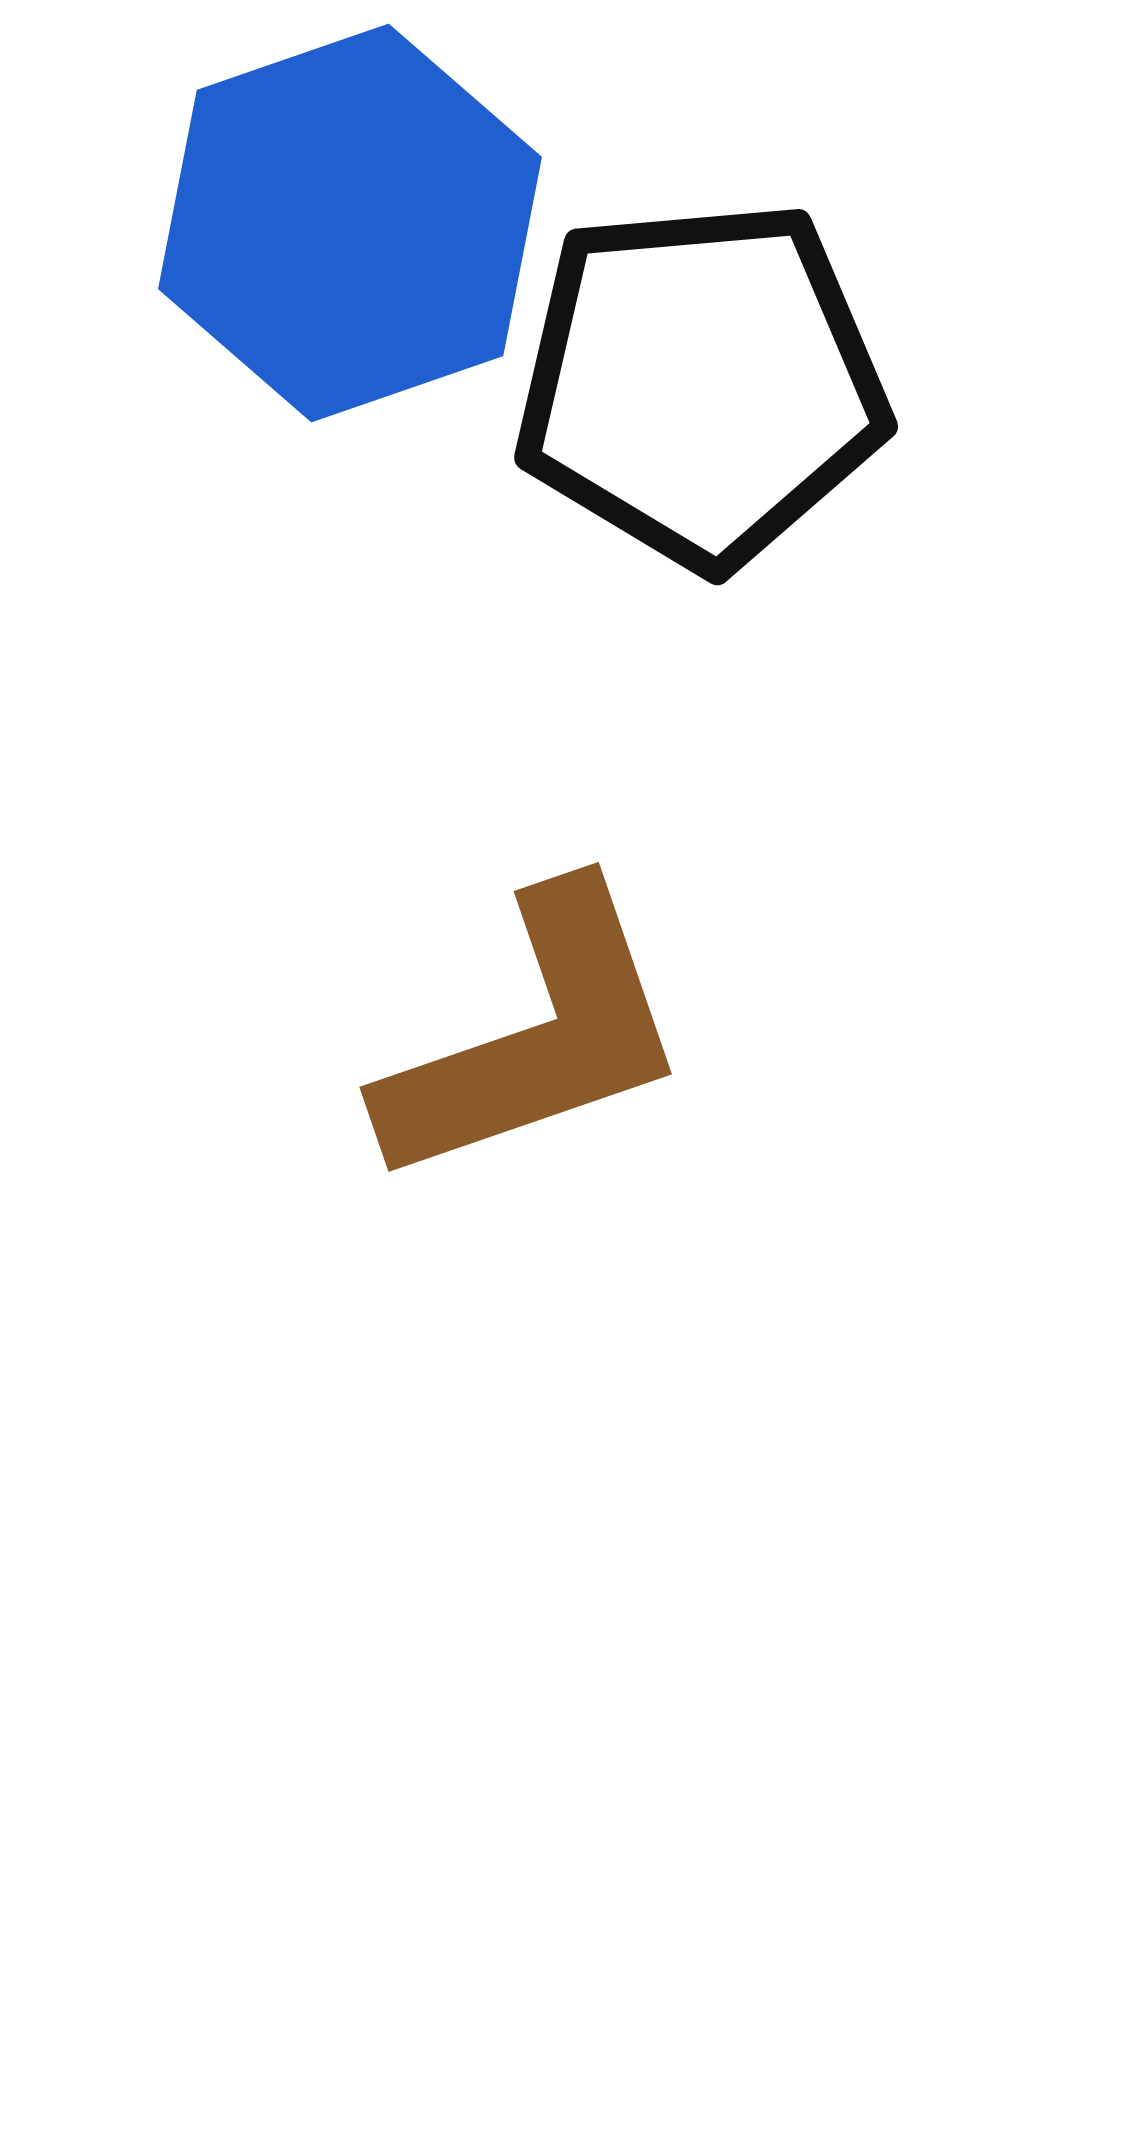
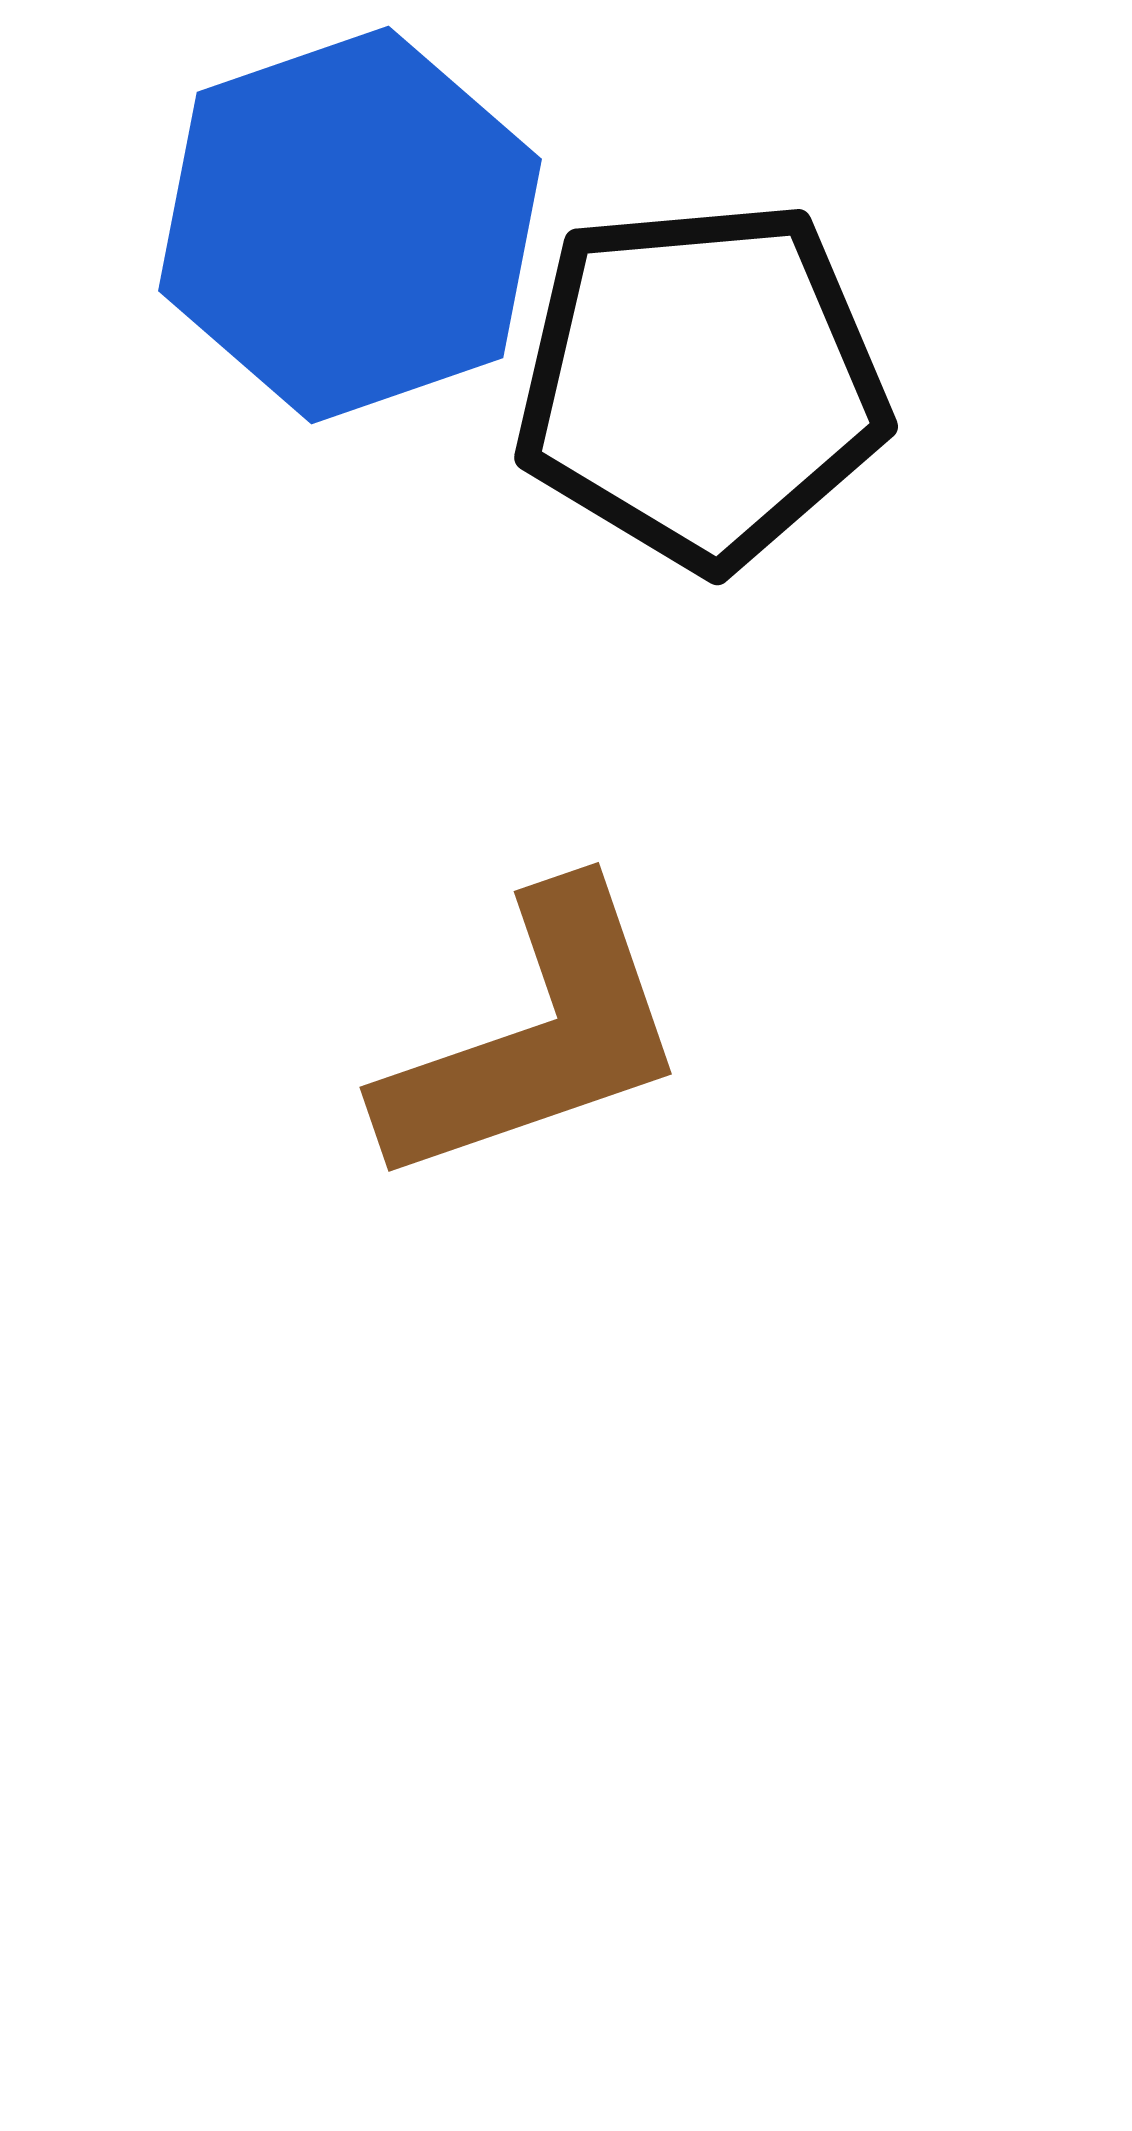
blue hexagon: moved 2 px down
